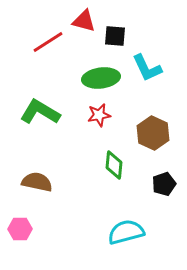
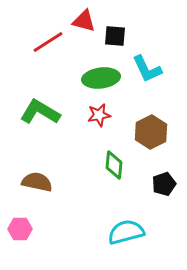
cyan L-shape: moved 1 px down
brown hexagon: moved 2 px left, 1 px up; rotated 8 degrees clockwise
